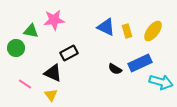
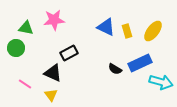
green triangle: moved 5 px left, 3 px up
